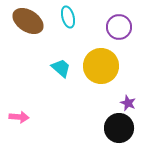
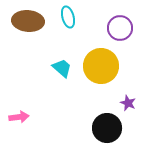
brown ellipse: rotated 28 degrees counterclockwise
purple circle: moved 1 px right, 1 px down
cyan trapezoid: moved 1 px right
pink arrow: rotated 12 degrees counterclockwise
black circle: moved 12 px left
